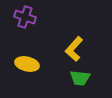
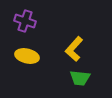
purple cross: moved 4 px down
yellow ellipse: moved 8 px up
